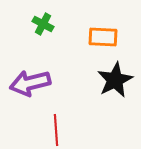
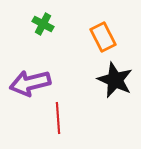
orange rectangle: rotated 60 degrees clockwise
black star: rotated 21 degrees counterclockwise
red line: moved 2 px right, 12 px up
